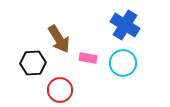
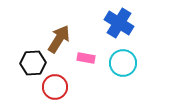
blue cross: moved 6 px left, 2 px up
brown arrow: rotated 116 degrees counterclockwise
pink rectangle: moved 2 px left
red circle: moved 5 px left, 3 px up
